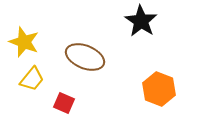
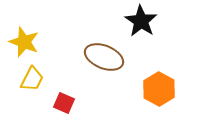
brown ellipse: moved 19 px right
yellow trapezoid: rotated 12 degrees counterclockwise
orange hexagon: rotated 8 degrees clockwise
